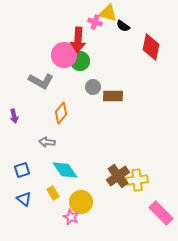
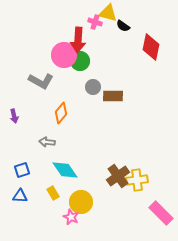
blue triangle: moved 4 px left, 3 px up; rotated 35 degrees counterclockwise
